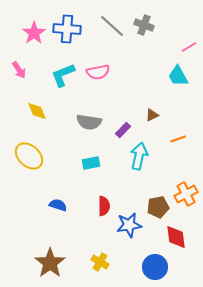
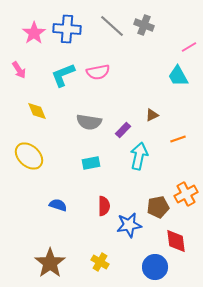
red diamond: moved 4 px down
